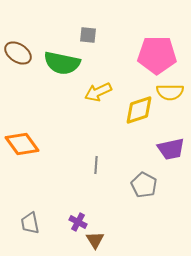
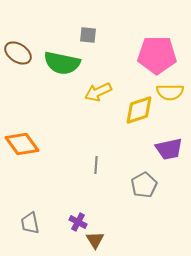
purple trapezoid: moved 2 px left
gray pentagon: rotated 15 degrees clockwise
